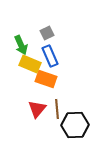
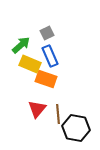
green arrow: rotated 108 degrees counterclockwise
brown line: moved 1 px right, 5 px down
black hexagon: moved 1 px right, 3 px down; rotated 12 degrees clockwise
